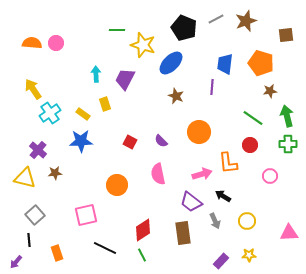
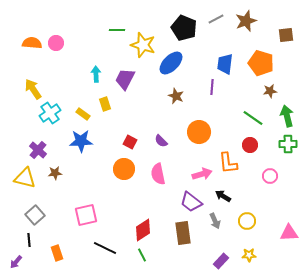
orange circle at (117, 185): moved 7 px right, 16 px up
